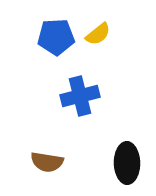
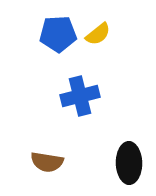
blue pentagon: moved 2 px right, 3 px up
black ellipse: moved 2 px right
